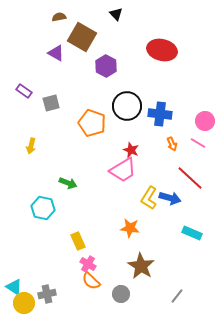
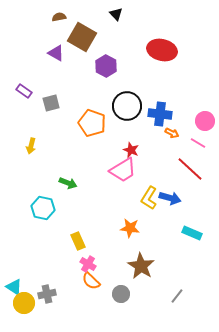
orange arrow: moved 11 px up; rotated 40 degrees counterclockwise
red line: moved 9 px up
